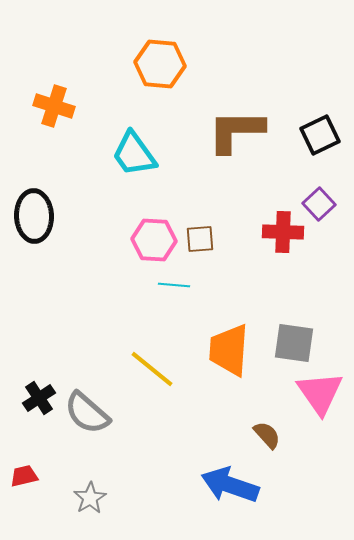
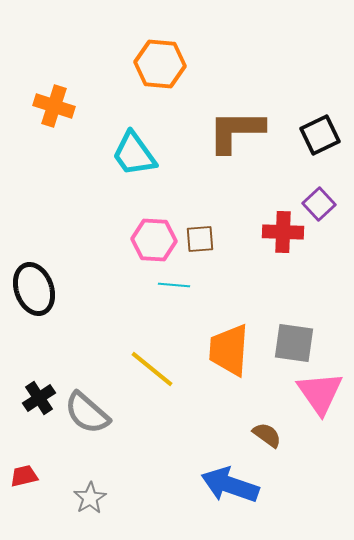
black ellipse: moved 73 px down; rotated 18 degrees counterclockwise
brown semicircle: rotated 12 degrees counterclockwise
